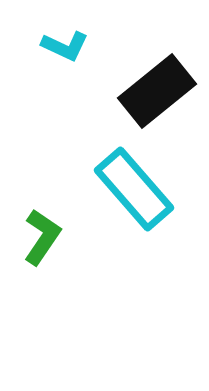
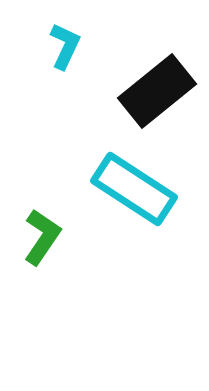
cyan L-shape: rotated 90 degrees counterclockwise
cyan rectangle: rotated 16 degrees counterclockwise
